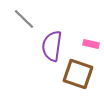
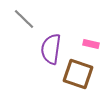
purple semicircle: moved 1 px left, 3 px down
